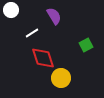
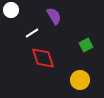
yellow circle: moved 19 px right, 2 px down
